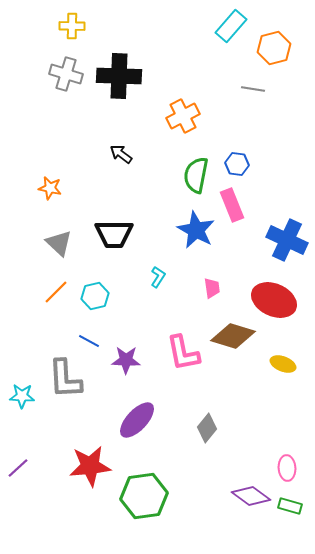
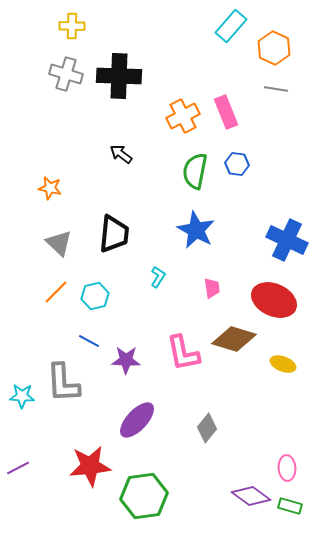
orange hexagon: rotated 20 degrees counterclockwise
gray line: moved 23 px right
green semicircle: moved 1 px left, 4 px up
pink rectangle: moved 6 px left, 93 px up
black trapezoid: rotated 84 degrees counterclockwise
brown diamond: moved 1 px right, 3 px down
gray L-shape: moved 2 px left, 4 px down
purple line: rotated 15 degrees clockwise
